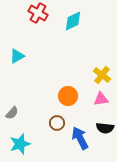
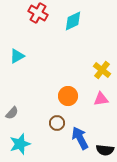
yellow cross: moved 5 px up
black semicircle: moved 22 px down
